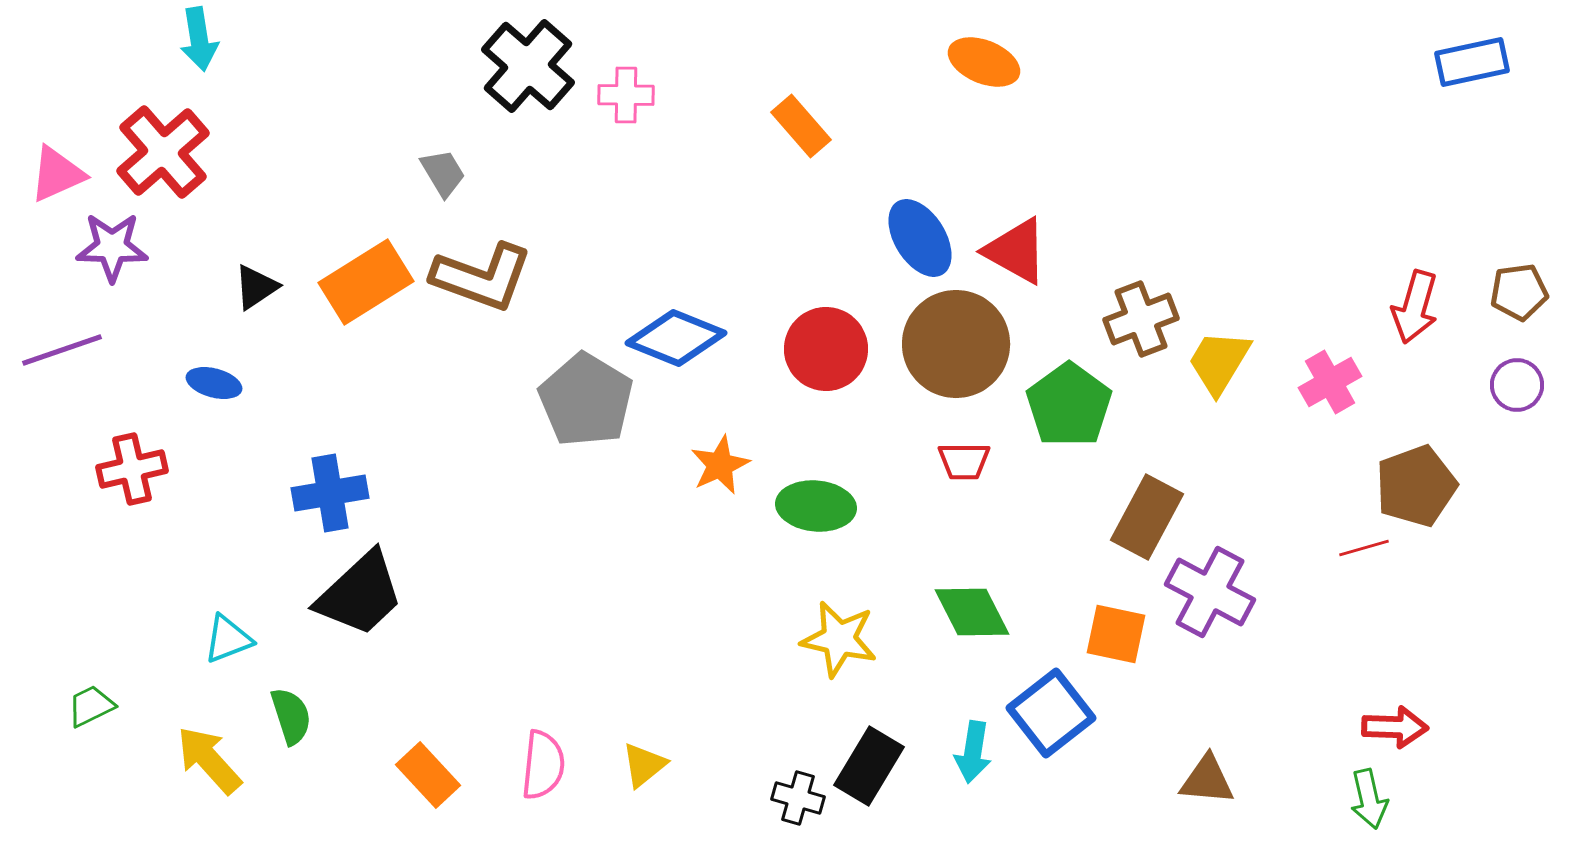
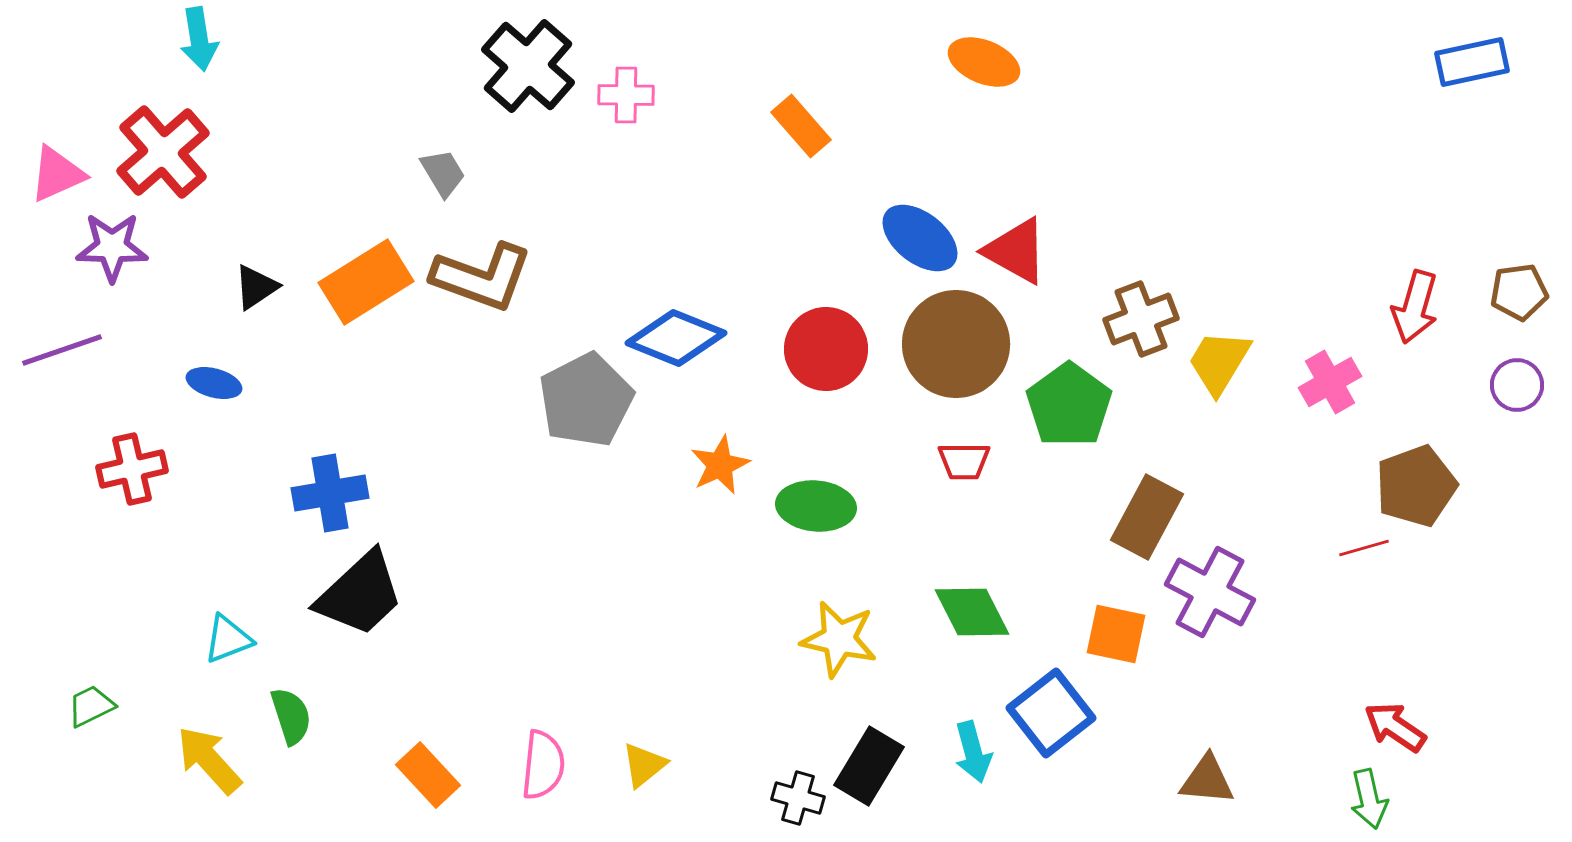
blue ellipse at (920, 238): rotated 20 degrees counterclockwise
gray pentagon at (586, 400): rotated 14 degrees clockwise
red arrow at (1395, 727): rotated 148 degrees counterclockwise
cyan arrow at (973, 752): rotated 24 degrees counterclockwise
